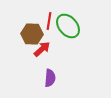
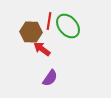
brown hexagon: moved 1 px left, 2 px up
red arrow: rotated 102 degrees counterclockwise
purple semicircle: rotated 30 degrees clockwise
